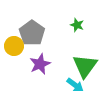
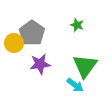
yellow circle: moved 3 px up
purple star: rotated 15 degrees clockwise
